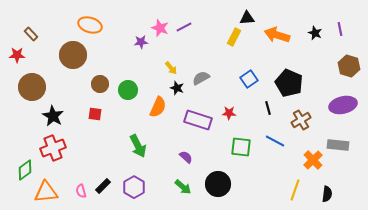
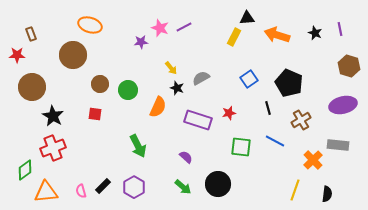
brown rectangle at (31, 34): rotated 24 degrees clockwise
red star at (229, 113): rotated 16 degrees counterclockwise
